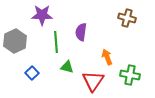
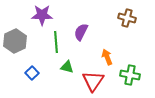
purple semicircle: rotated 18 degrees clockwise
